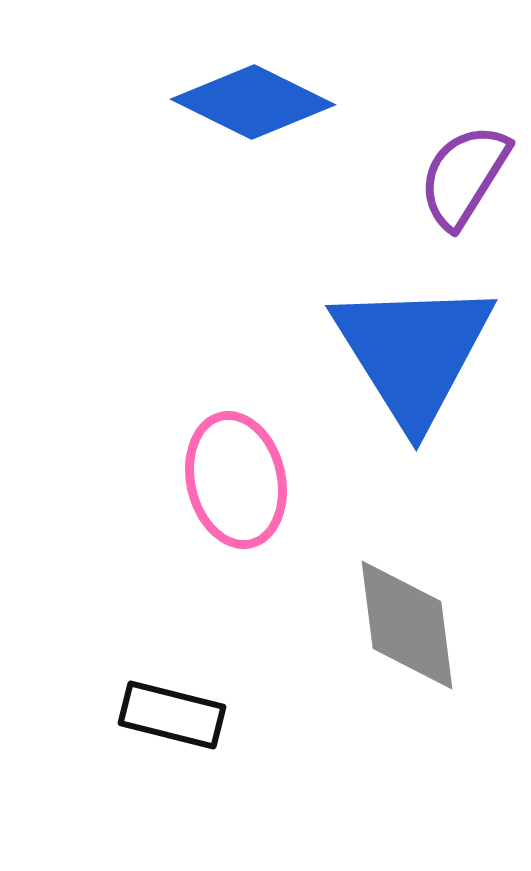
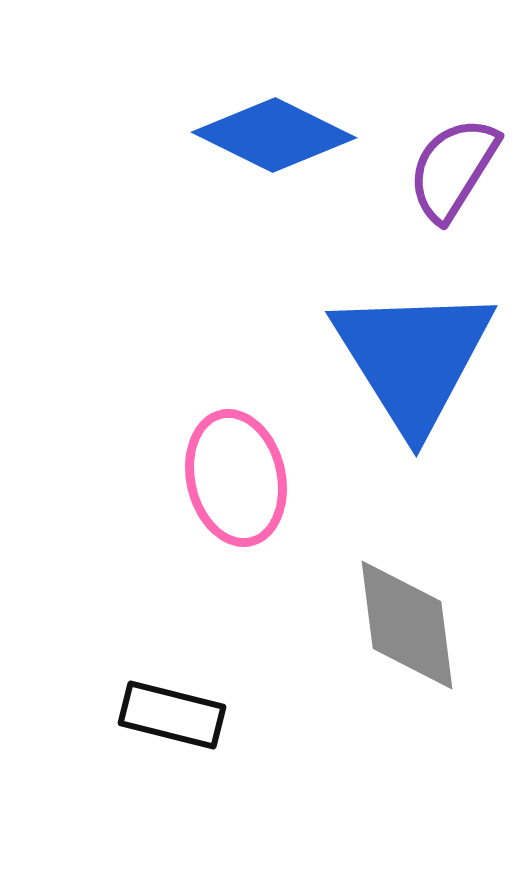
blue diamond: moved 21 px right, 33 px down
purple semicircle: moved 11 px left, 7 px up
blue triangle: moved 6 px down
pink ellipse: moved 2 px up
